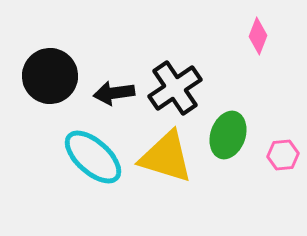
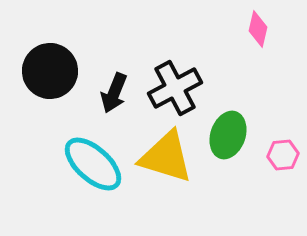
pink diamond: moved 7 px up; rotated 9 degrees counterclockwise
black circle: moved 5 px up
black cross: rotated 6 degrees clockwise
black arrow: rotated 60 degrees counterclockwise
cyan ellipse: moved 7 px down
